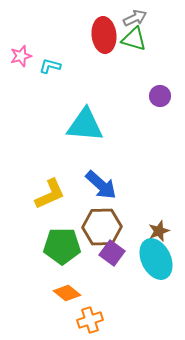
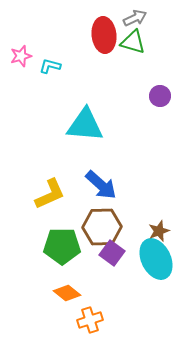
green triangle: moved 1 px left, 3 px down
